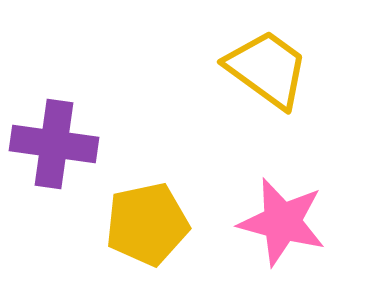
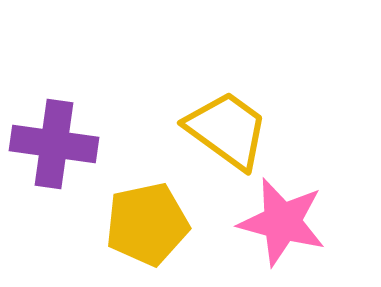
yellow trapezoid: moved 40 px left, 61 px down
